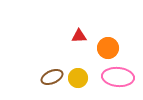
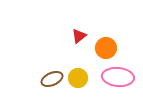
red triangle: rotated 35 degrees counterclockwise
orange circle: moved 2 px left
brown ellipse: moved 2 px down
